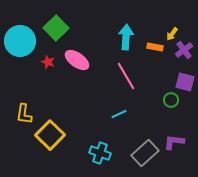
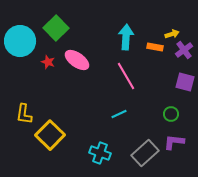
yellow arrow: rotated 144 degrees counterclockwise
green circle: moved 14 px down
